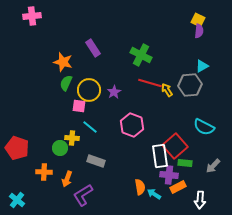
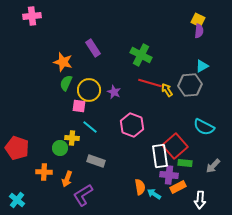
purple star: rotated 16 degrees counterclockwise
